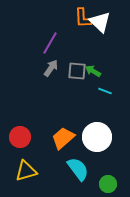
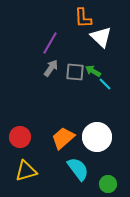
white triangle: moved 1 px right, 15 px down
gray square: moved 2 px left, 1 px down
cyan line: moved 7 px up; rotated 24 degrees clockwise
